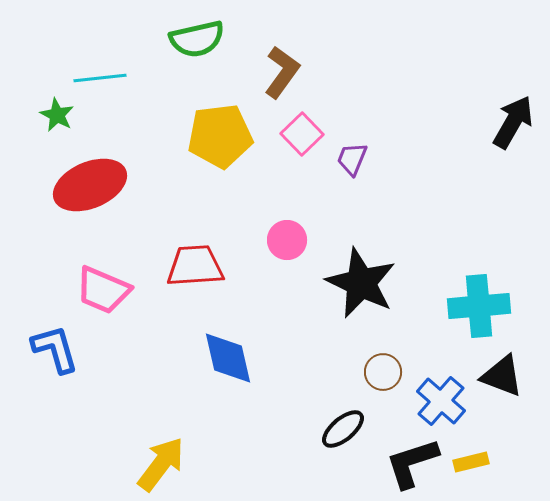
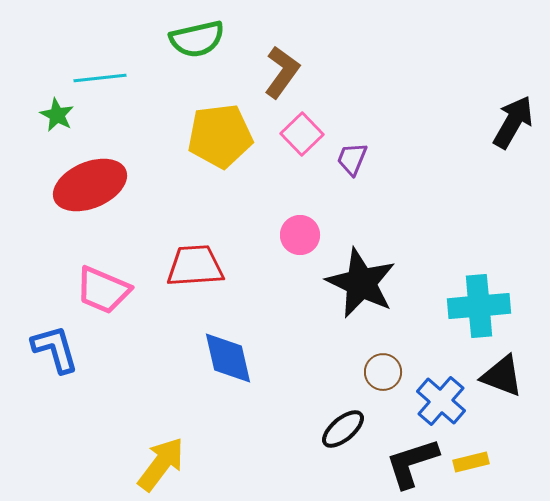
pink circle: moved 13 px right, 5 px up
